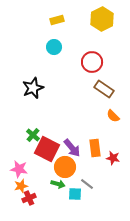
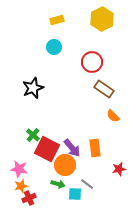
red star: moved 6 px right, 11 px down; rotated 24 degrees counterclockwise
orange circle: moved 2 px up
